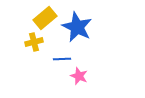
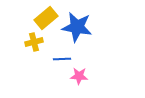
yellow rectangle: moved 1 px right
blue star: rotated 16 degrees counterclockwise
pink star: rotated 18 degrees counterclockwise
